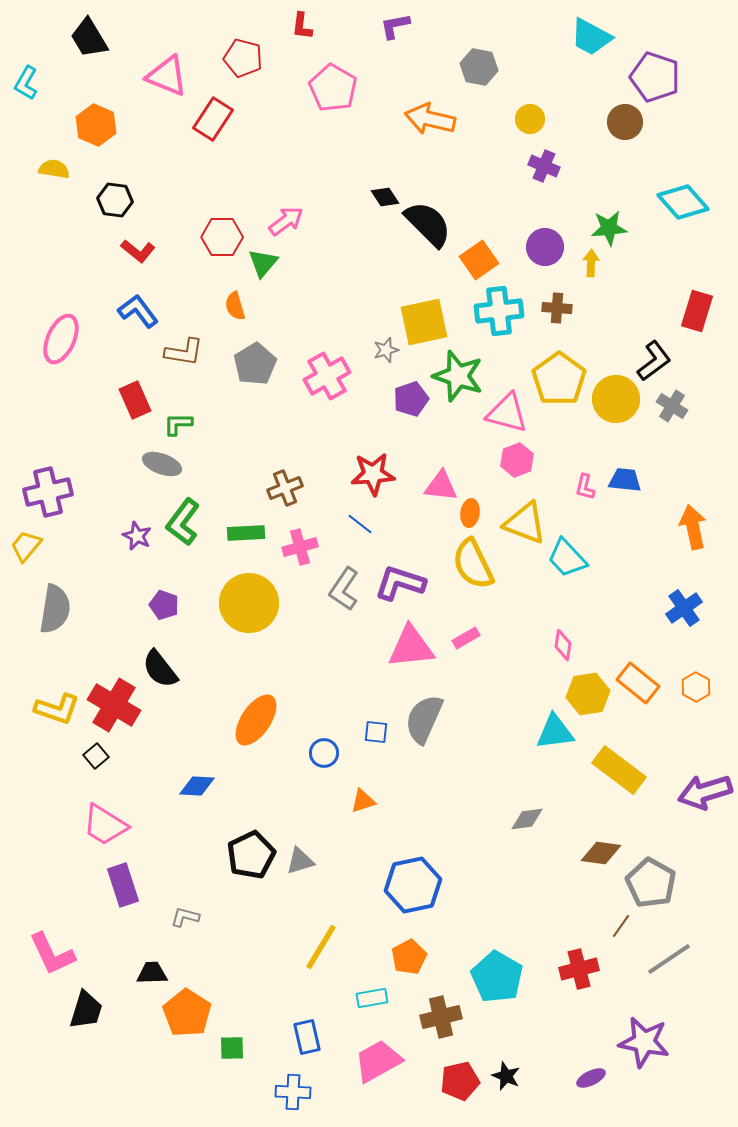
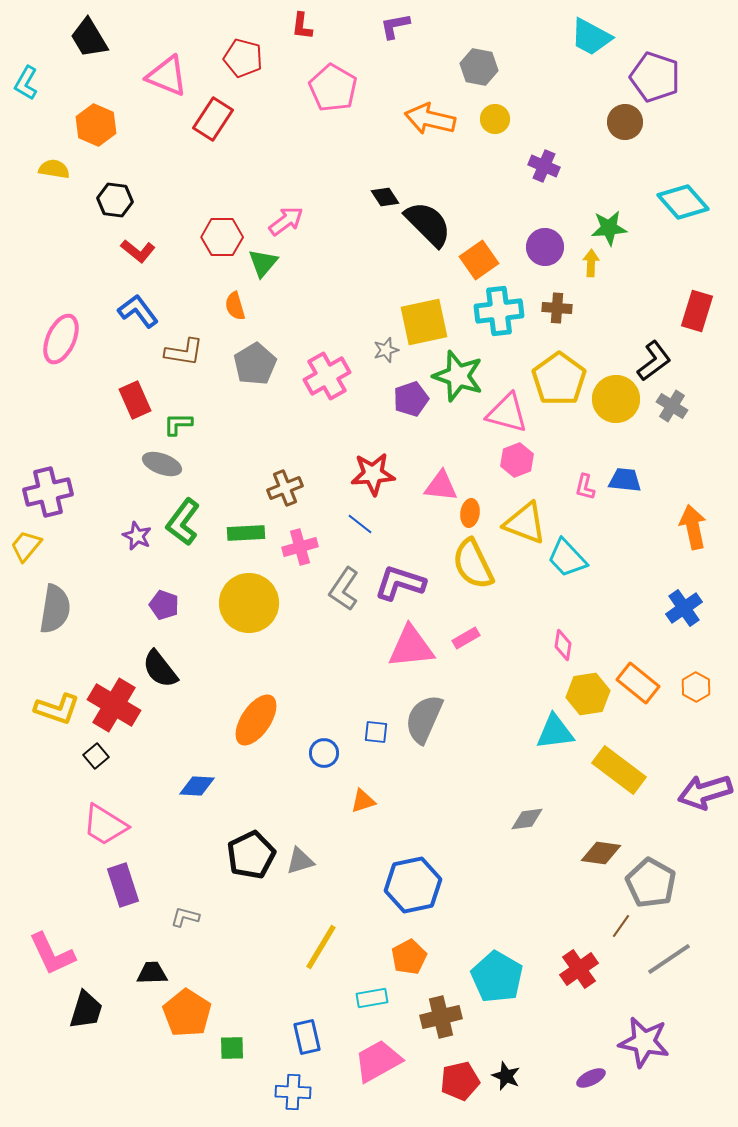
yellow circle at (530, 119): moved 35 px left
red cross at (579, 969): rotated 21 degrees counterclockwise
